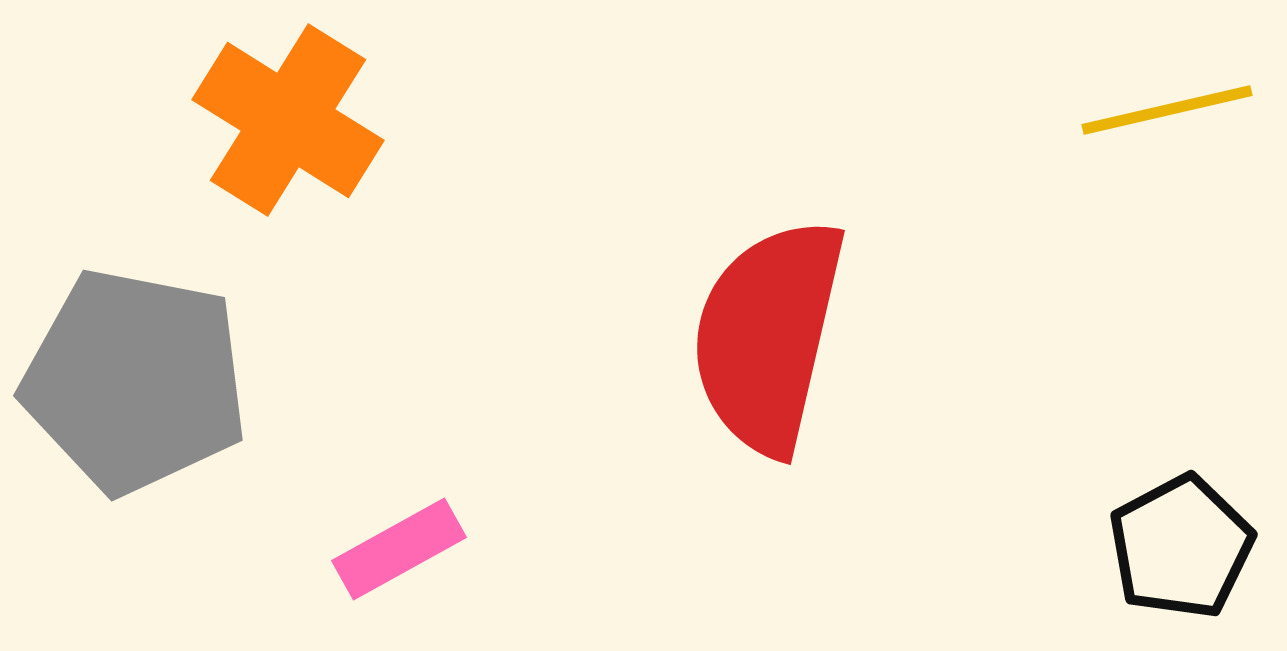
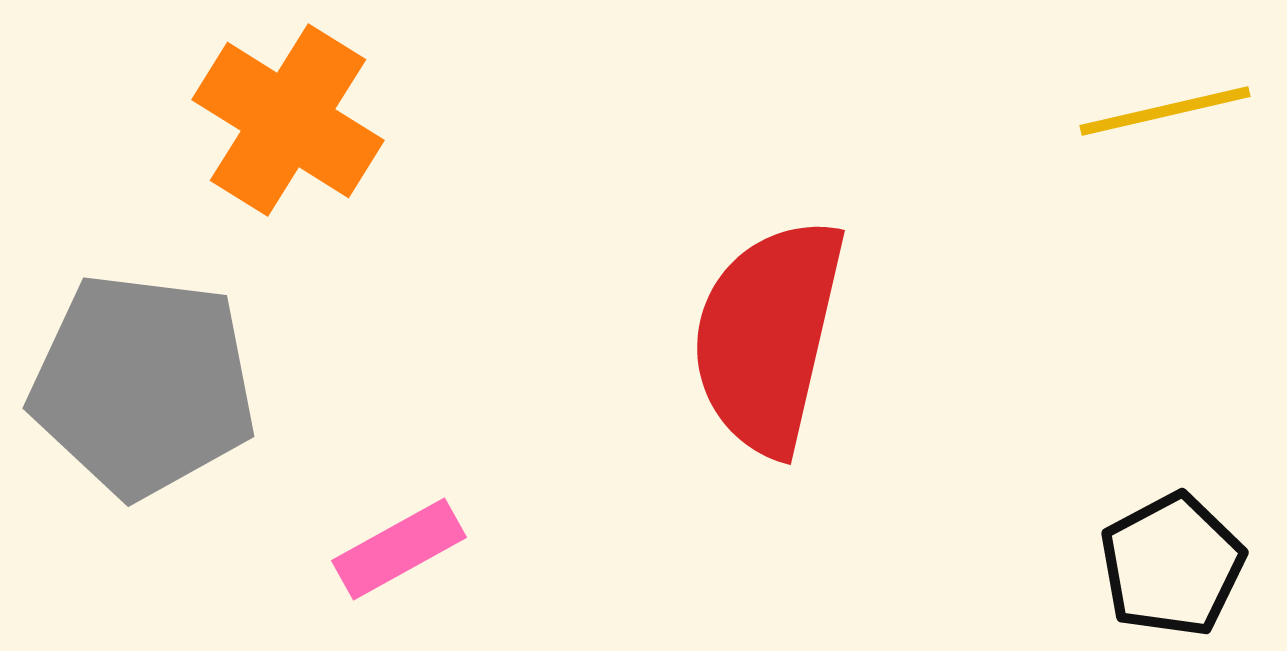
yellow line: moved 2 px left, 1 px down
gray pentagon: moved 8 px right, 4 px down; rotated 4 degrees counterclockwise
black pentagon: moved 9 px left, 18 px down
